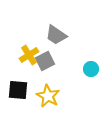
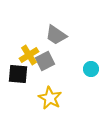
black square: moved 16 px up
yellow star: moved 2 px right, 2 px down
